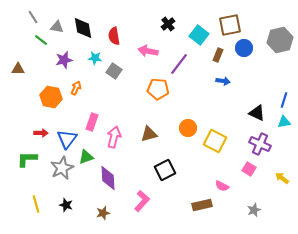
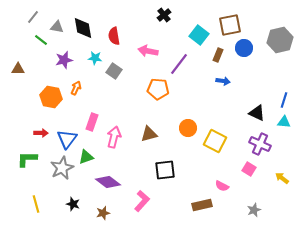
gray line at (33, 17): rotated 72 degrees clockwise
black cross at (168, 24): moved 4 px left, 9 px up
cyan triangle at (284, 122): rotated 16 degrees clockwise
black square at (165, 170): rotated 20 degrees clockwise
purple diamond at (108, 178): moved 4 px down; rotated 50 degrees counterclockwise
black star at (66, 205): moved 7 px right, 1 px up
